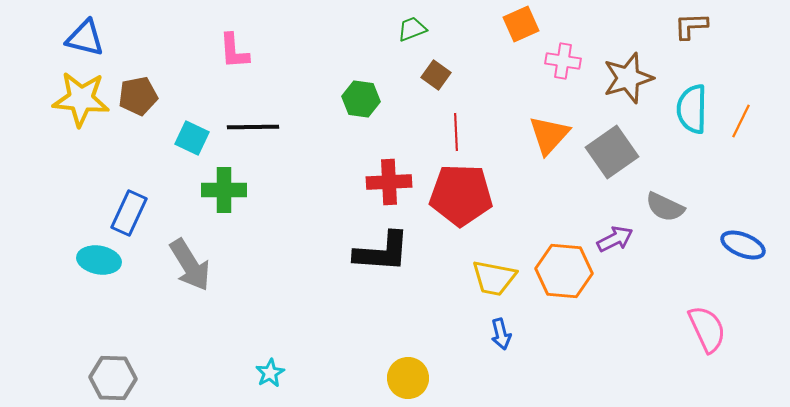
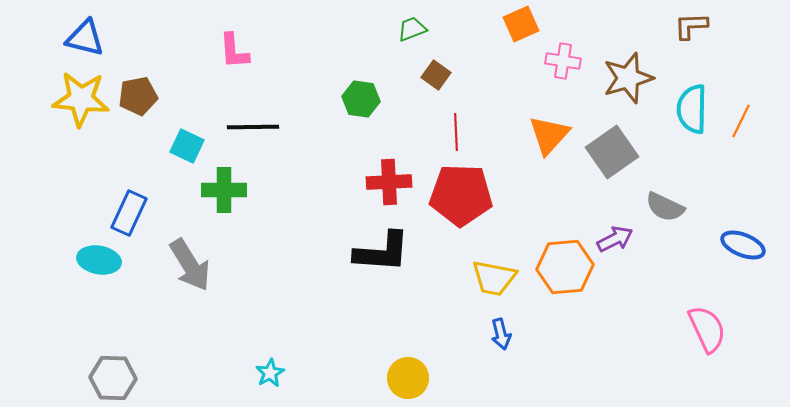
cyan square: moved 5 px left, 8 px down
orange hexagon: moved 1 px right, 4 px up; rotated 10 degrees counterclockwise
